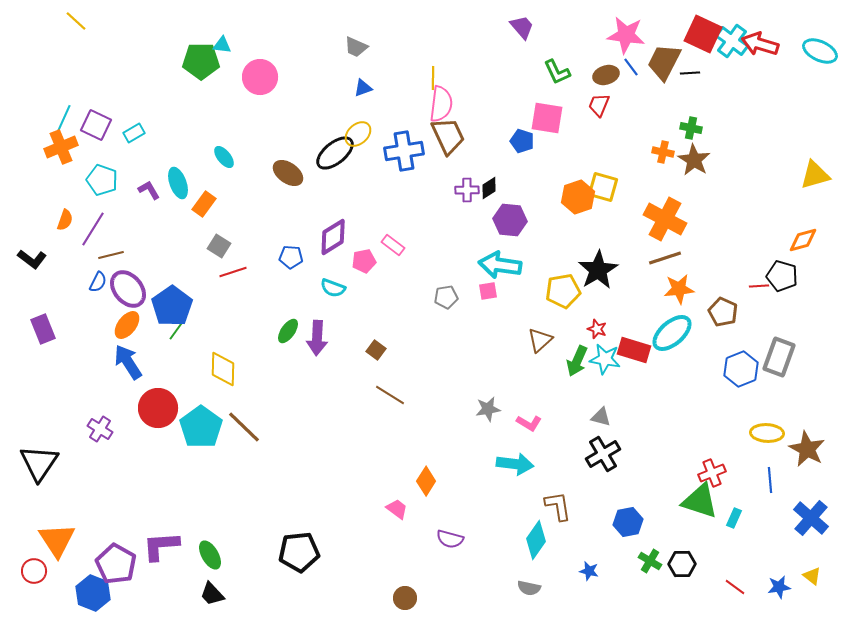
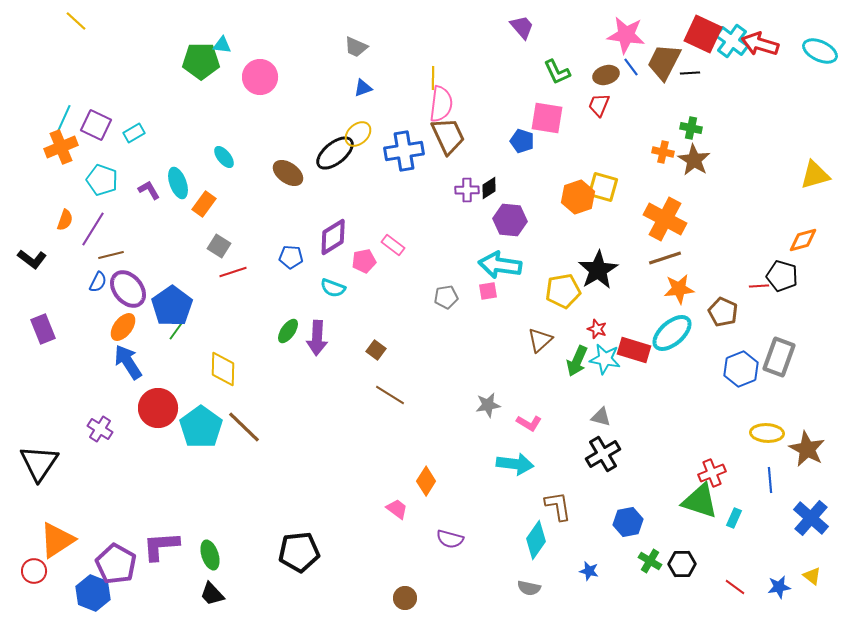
orange ellipse at (127, 325): moved 4 px left, 2 px down
gray star at (488, 409): moved 4 px up
orange triangle at (57, 540): rotated 30 degrees clockwise
green ellipse at (210, 555): rotated 12 degrees clockwise
